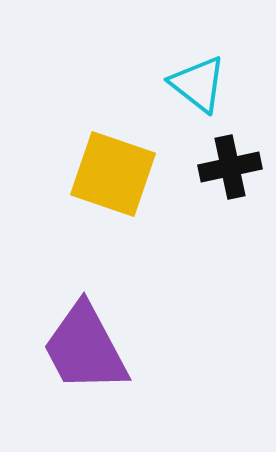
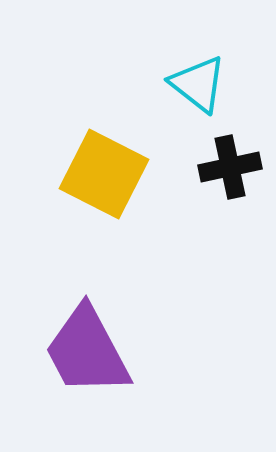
yellow square: moved 9 px left; rotated 8 degrees clockwise
purple trapezoid: moved 2 px right, 3 px down
